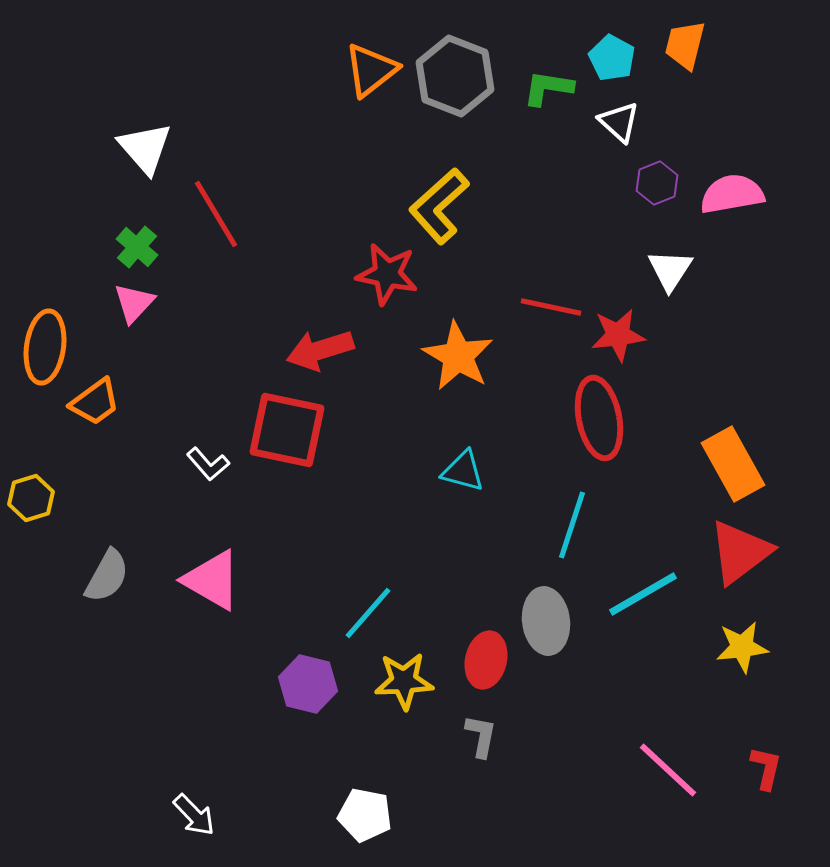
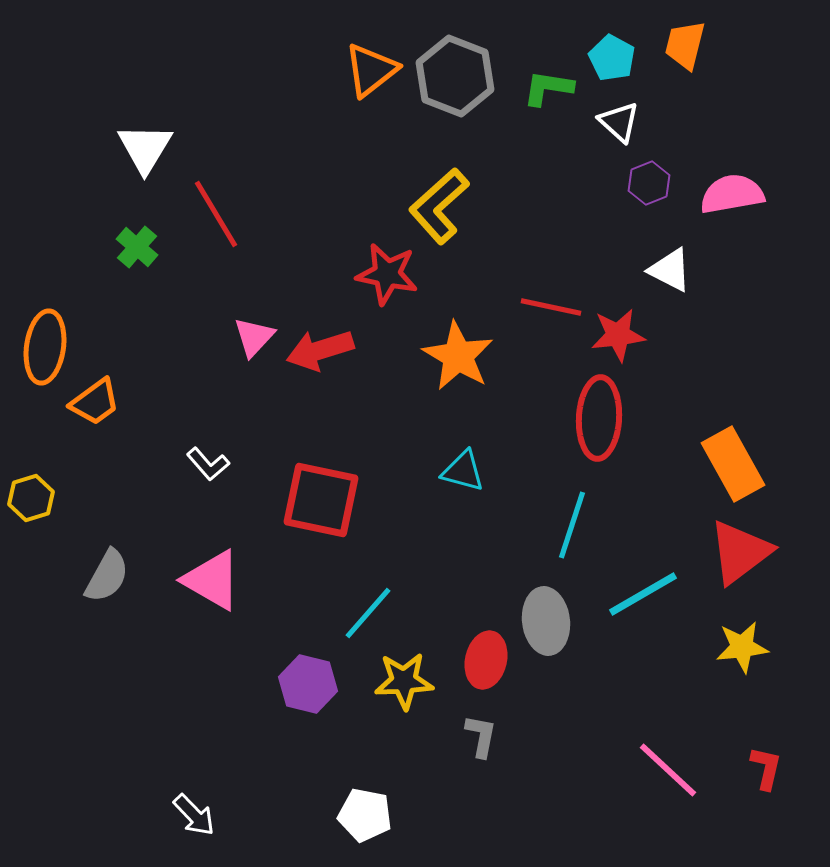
white triangle at (145, 148): rotated 12 degrees clockwise
purple hexagon at (657, 183): moved 8 px left
white triangle at (670, 270): rotated 36 degrees counterclockwise
pink triangle at (134, 303): moved 120 px right, 34 px down
red ellipse at (599, 418): rotated 14 degrees clockwise
red square at (287, 430): moved 34 px right, 70 px down
